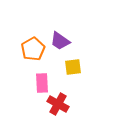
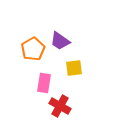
yellow square: moved 1 px right, 1 px down
pink rectangle: moved 2 px right; rotated 12 degrees clockwise
red cross: moved 2 px right, 2 px down
